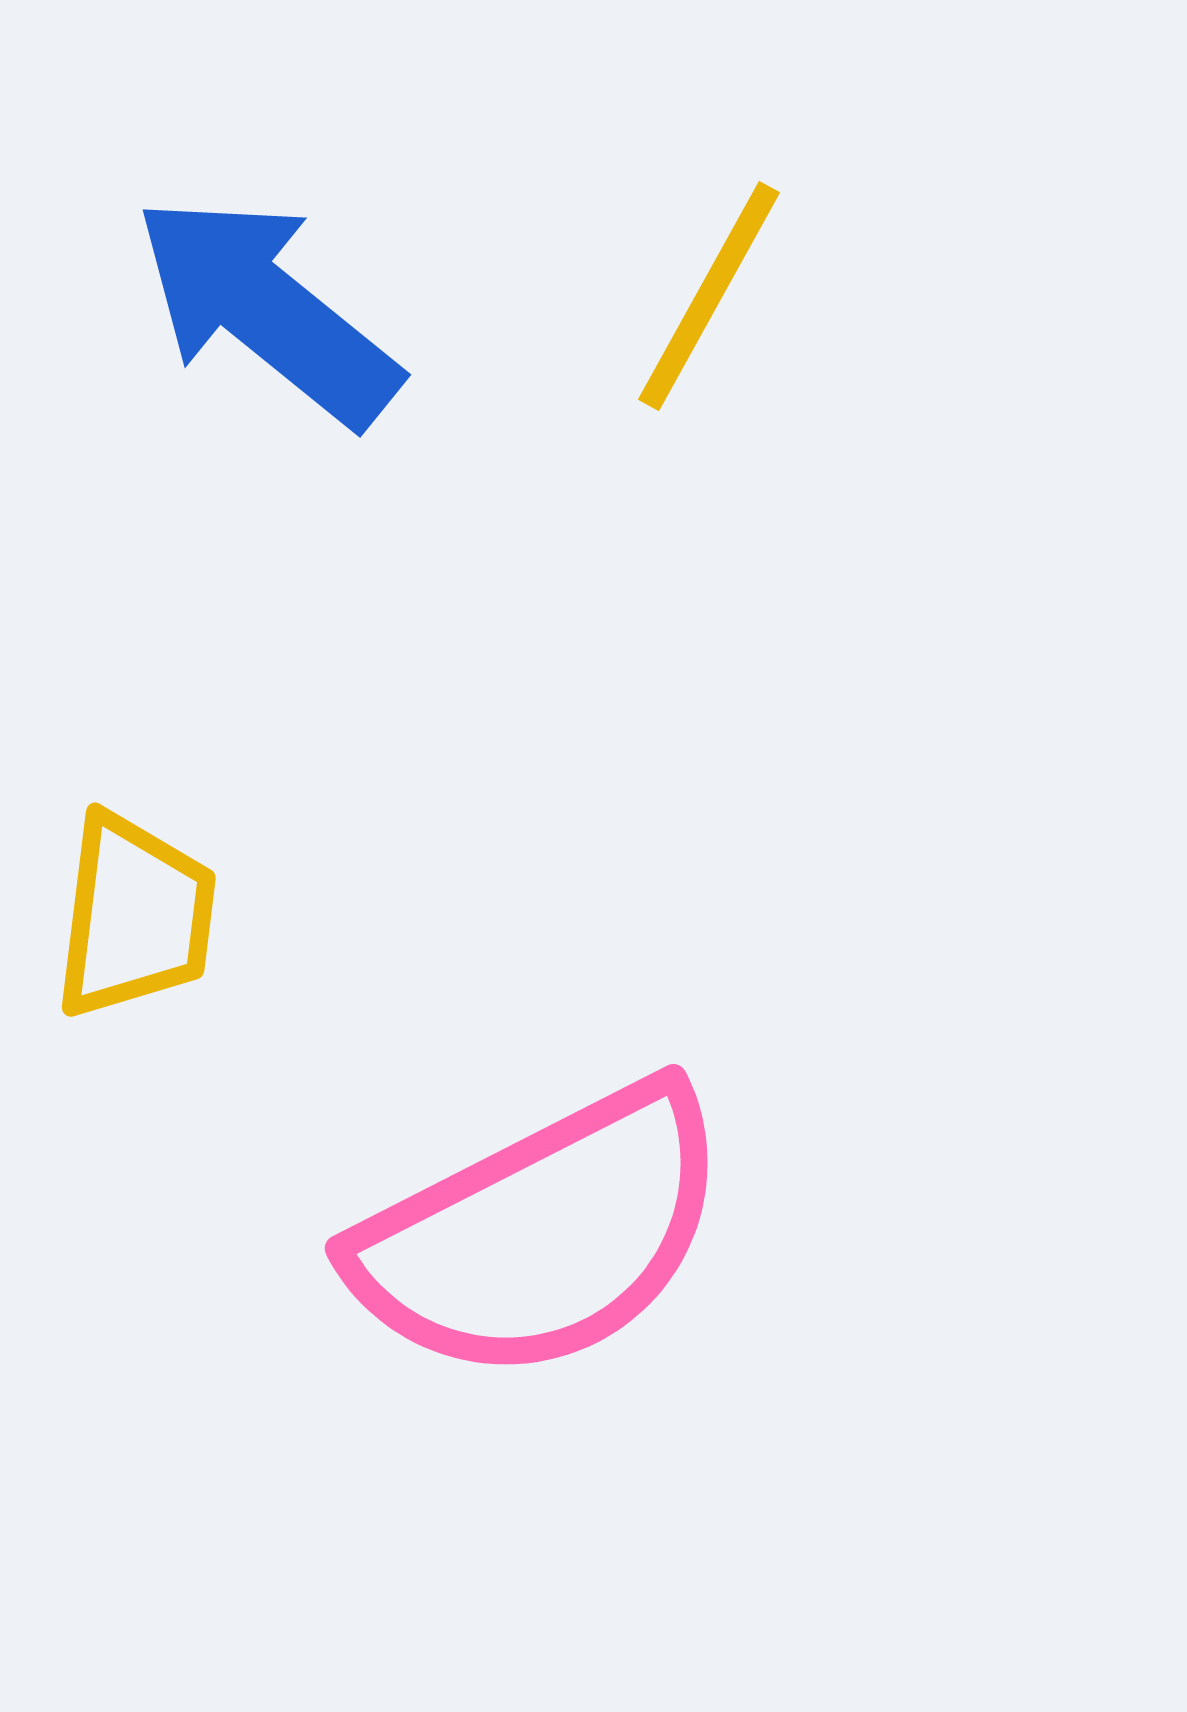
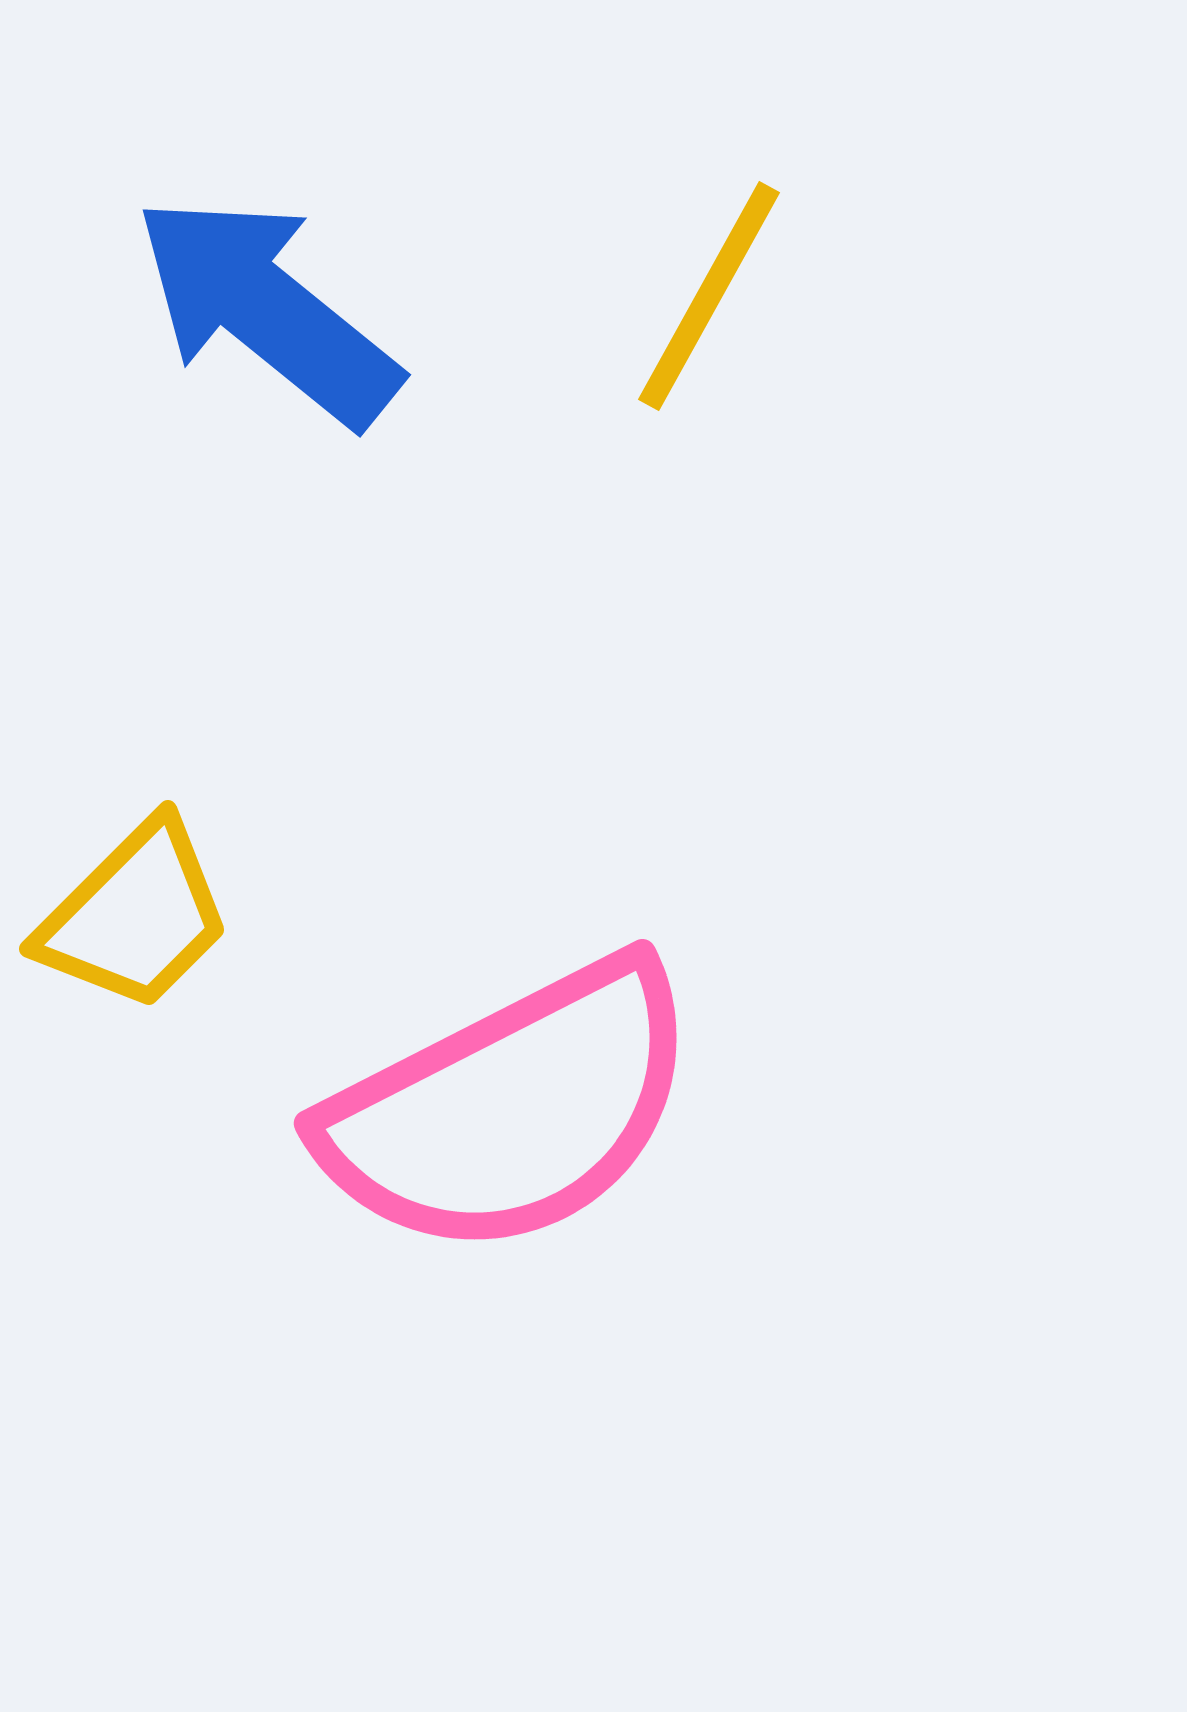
yellow trapezoid: rotated 38 degrees clockwise
pink semicircle: moved 31 px left, 125 px up
